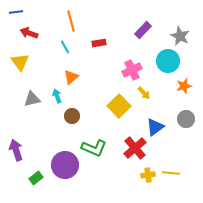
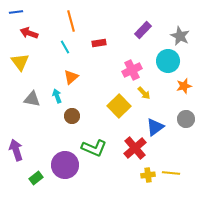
gray triangle: rotated 24 degrees clockwise
